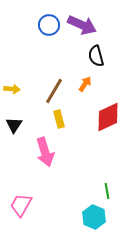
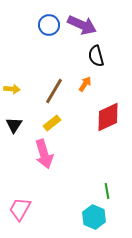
yellow rectangle: moved 7 px left, 4 px down; rotated 66 degrees clockwise
pink arrow: moved 1 px left, 2 px down
pink trapezoid: moved 1 px left, 4 px down
